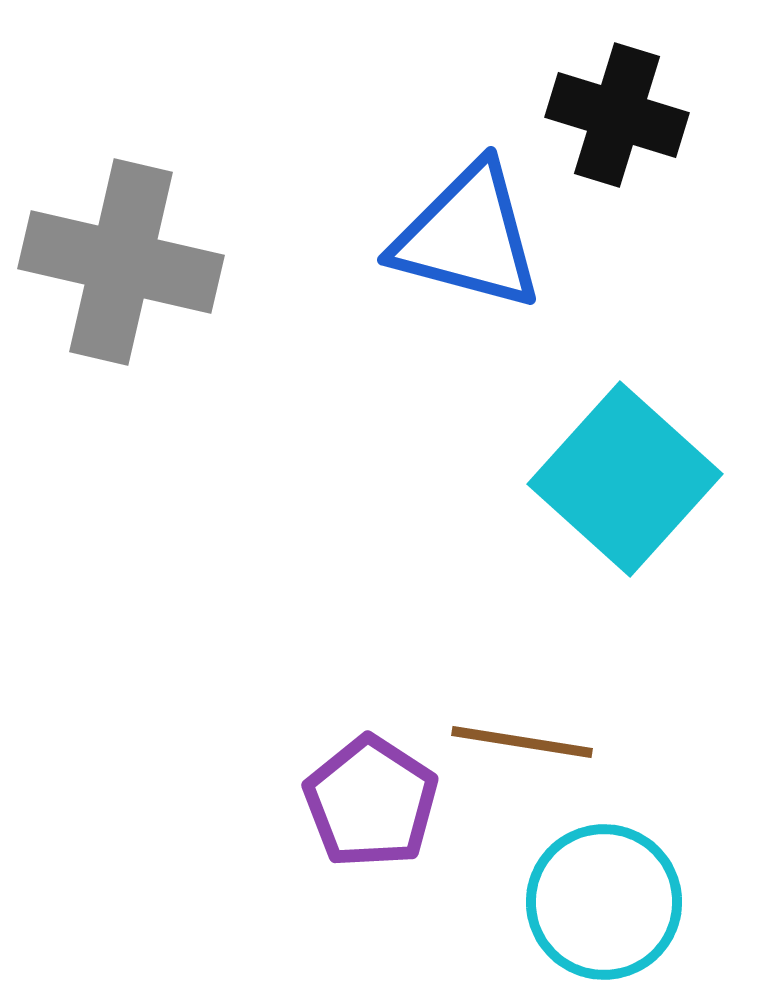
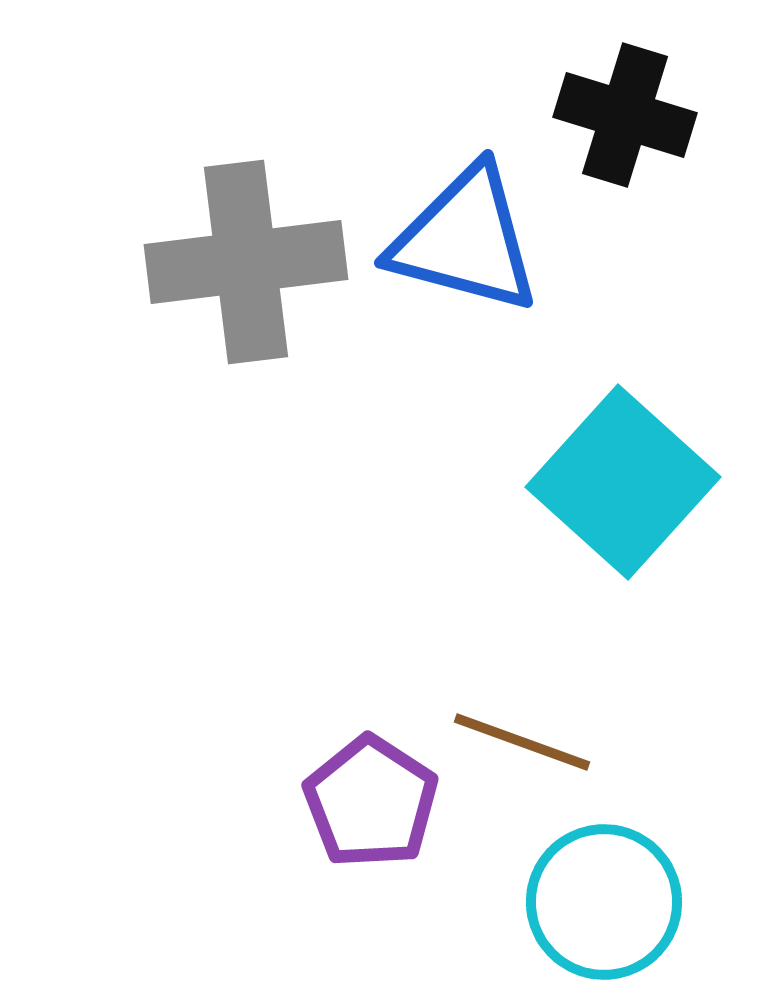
black cross: moved 8 px right
blue triangle: moved 3 px left, 3 px down
gray cross: moved 125 px right; rotated 20 degrees counterclockwise
cyan square: moved 2 px left, 3 px down
brown line: rotated 11 degrees clockwise
